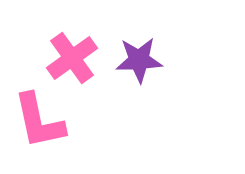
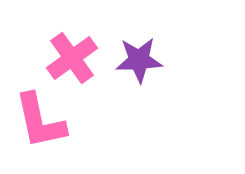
pink L-shape: moved 1 px right
